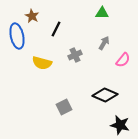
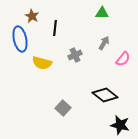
black line: moved 1 px left, 1 px up; rotated 21 degrees counterclockwise
blue ellipse: moved 3 px right, 3 px down
pink semicircle: moved 1 px up
black diamond: rotated 15 degrees clockwise
gray square: moved 1 px left, 1 px down; rotated 21 degrees counterclockwise
